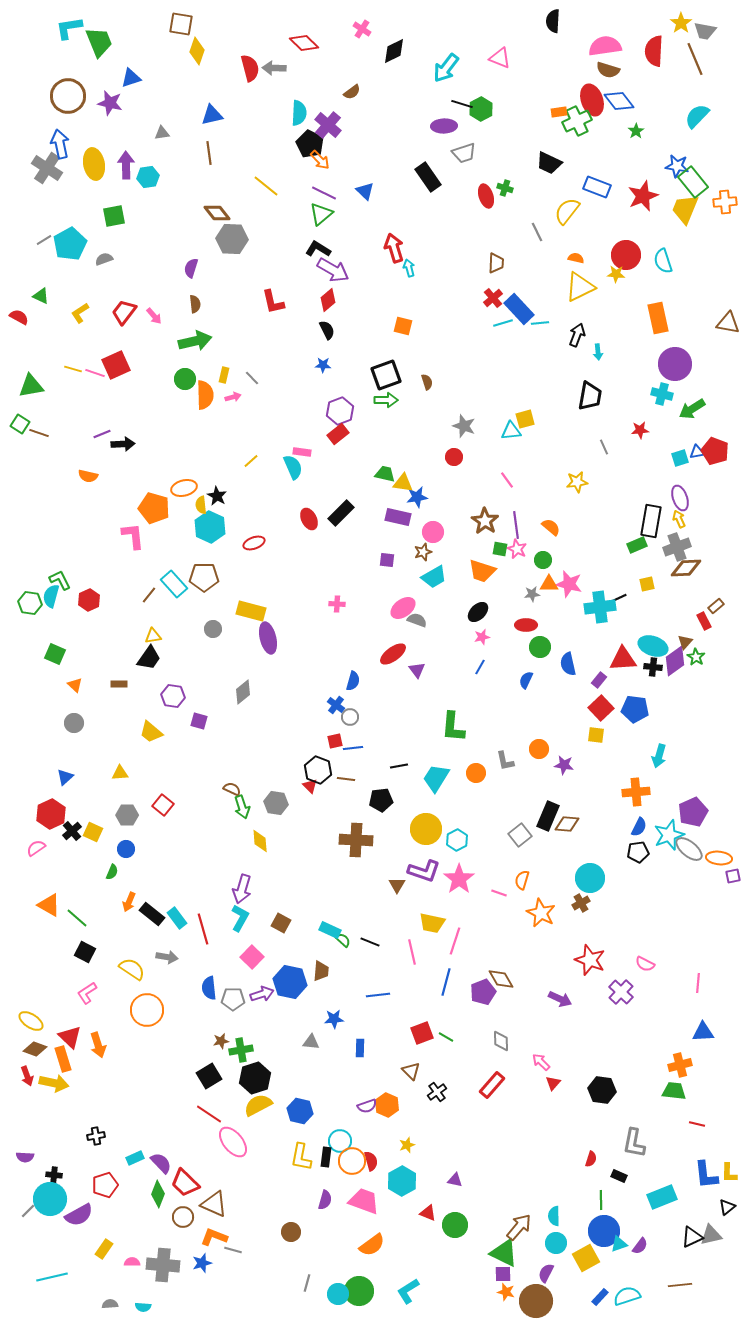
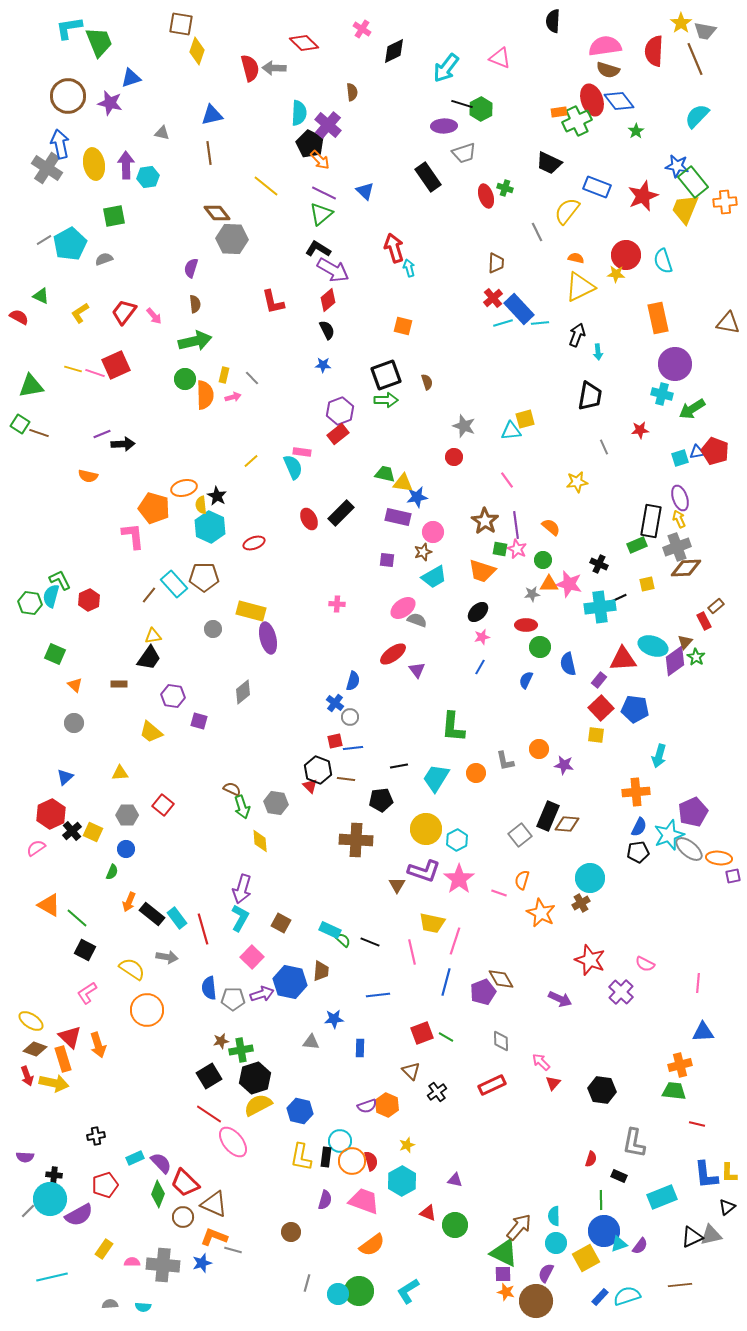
brown semicircle at (352, 92): rotated 60 degrees counterclockwise
gray triangle at (162, 133): rotated 21 degrees clockwise
black cross at (653, 667): moved 54 px left, 103 px up; rotated 18 degrees clockwise
blue cross at (336, 705): moved 1 px left, 2 px up
black square at (85, 952): moved 2 px up
red rectangle at (492, 1085): rotated 24 degrees clockwise
